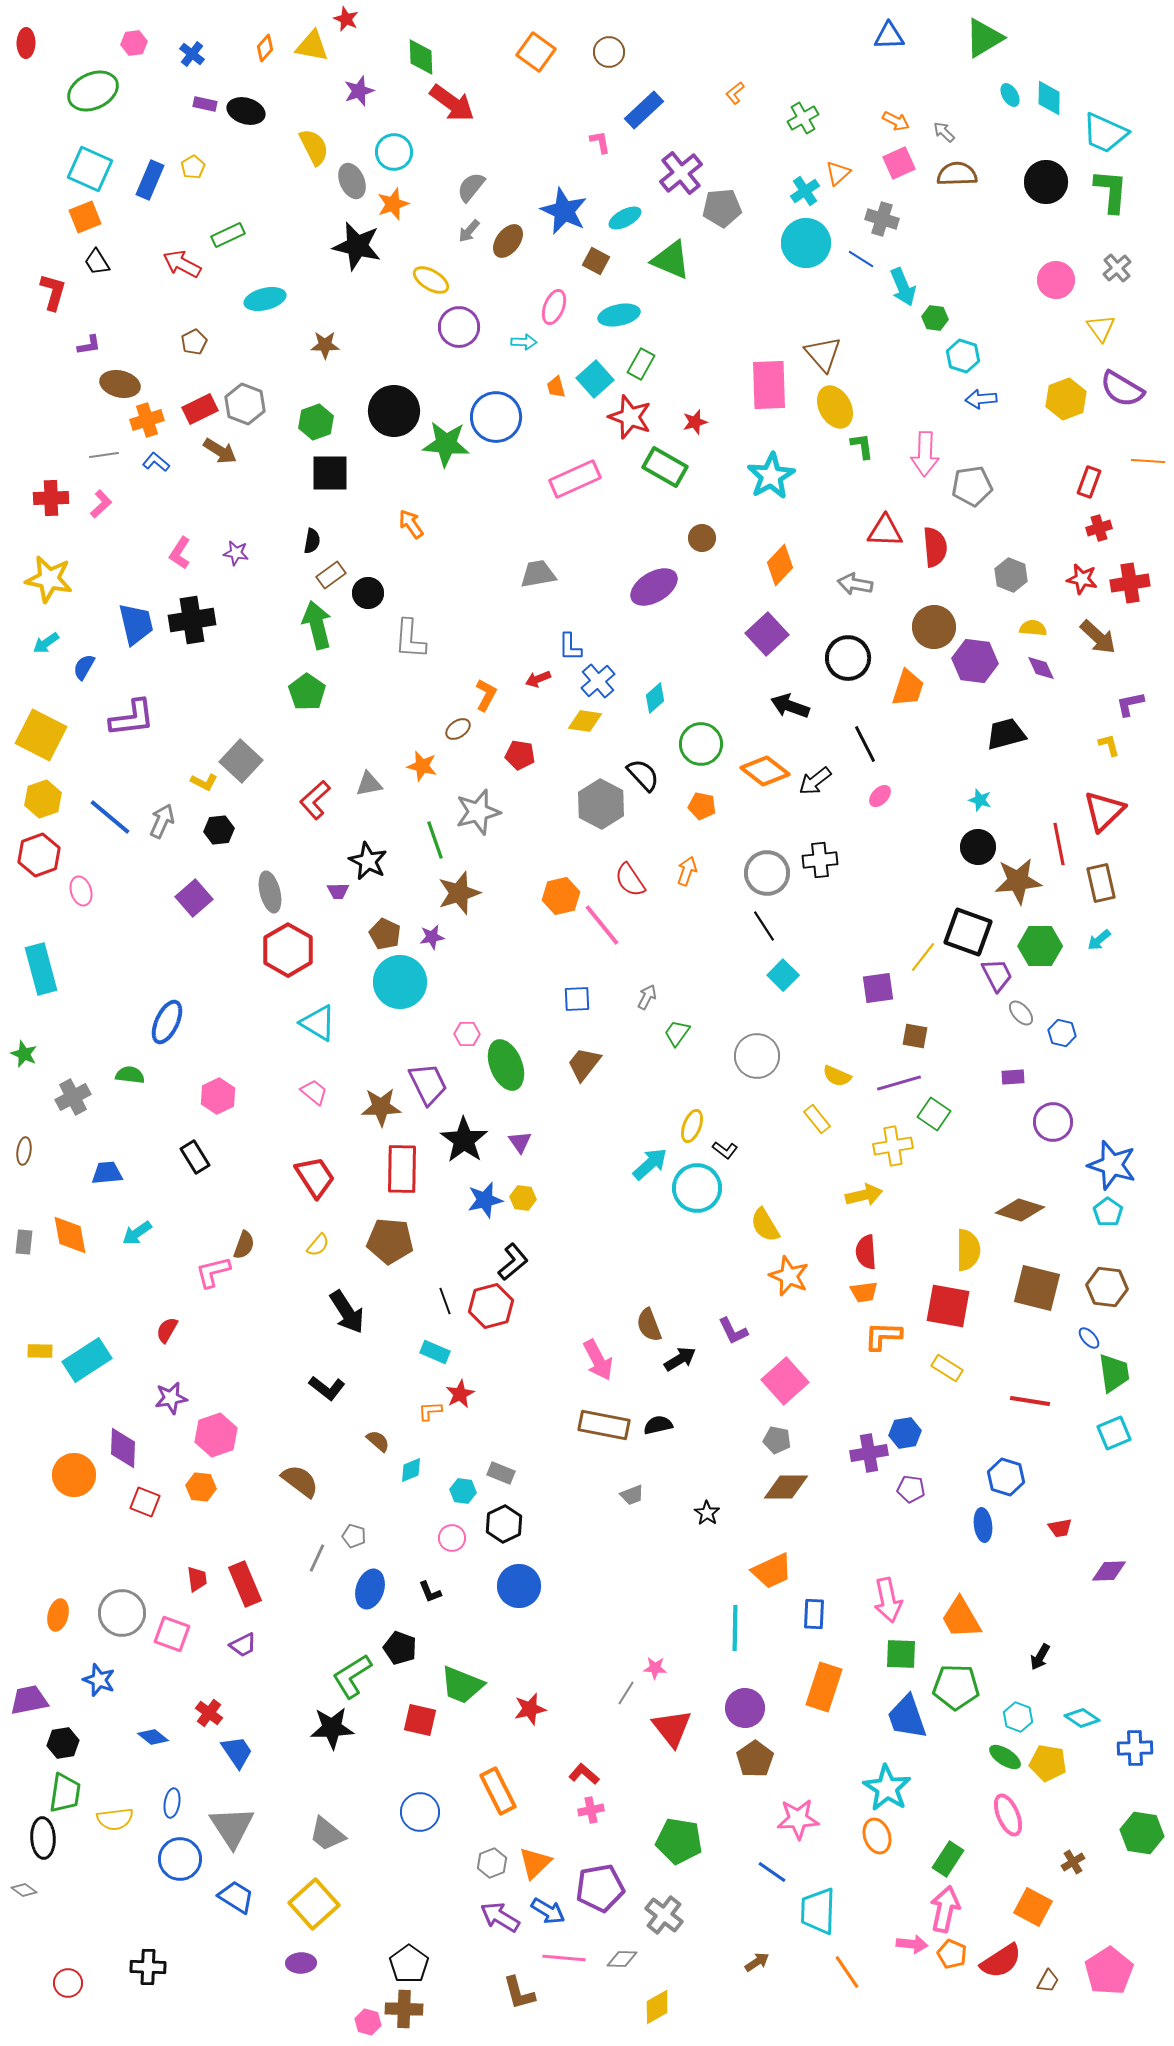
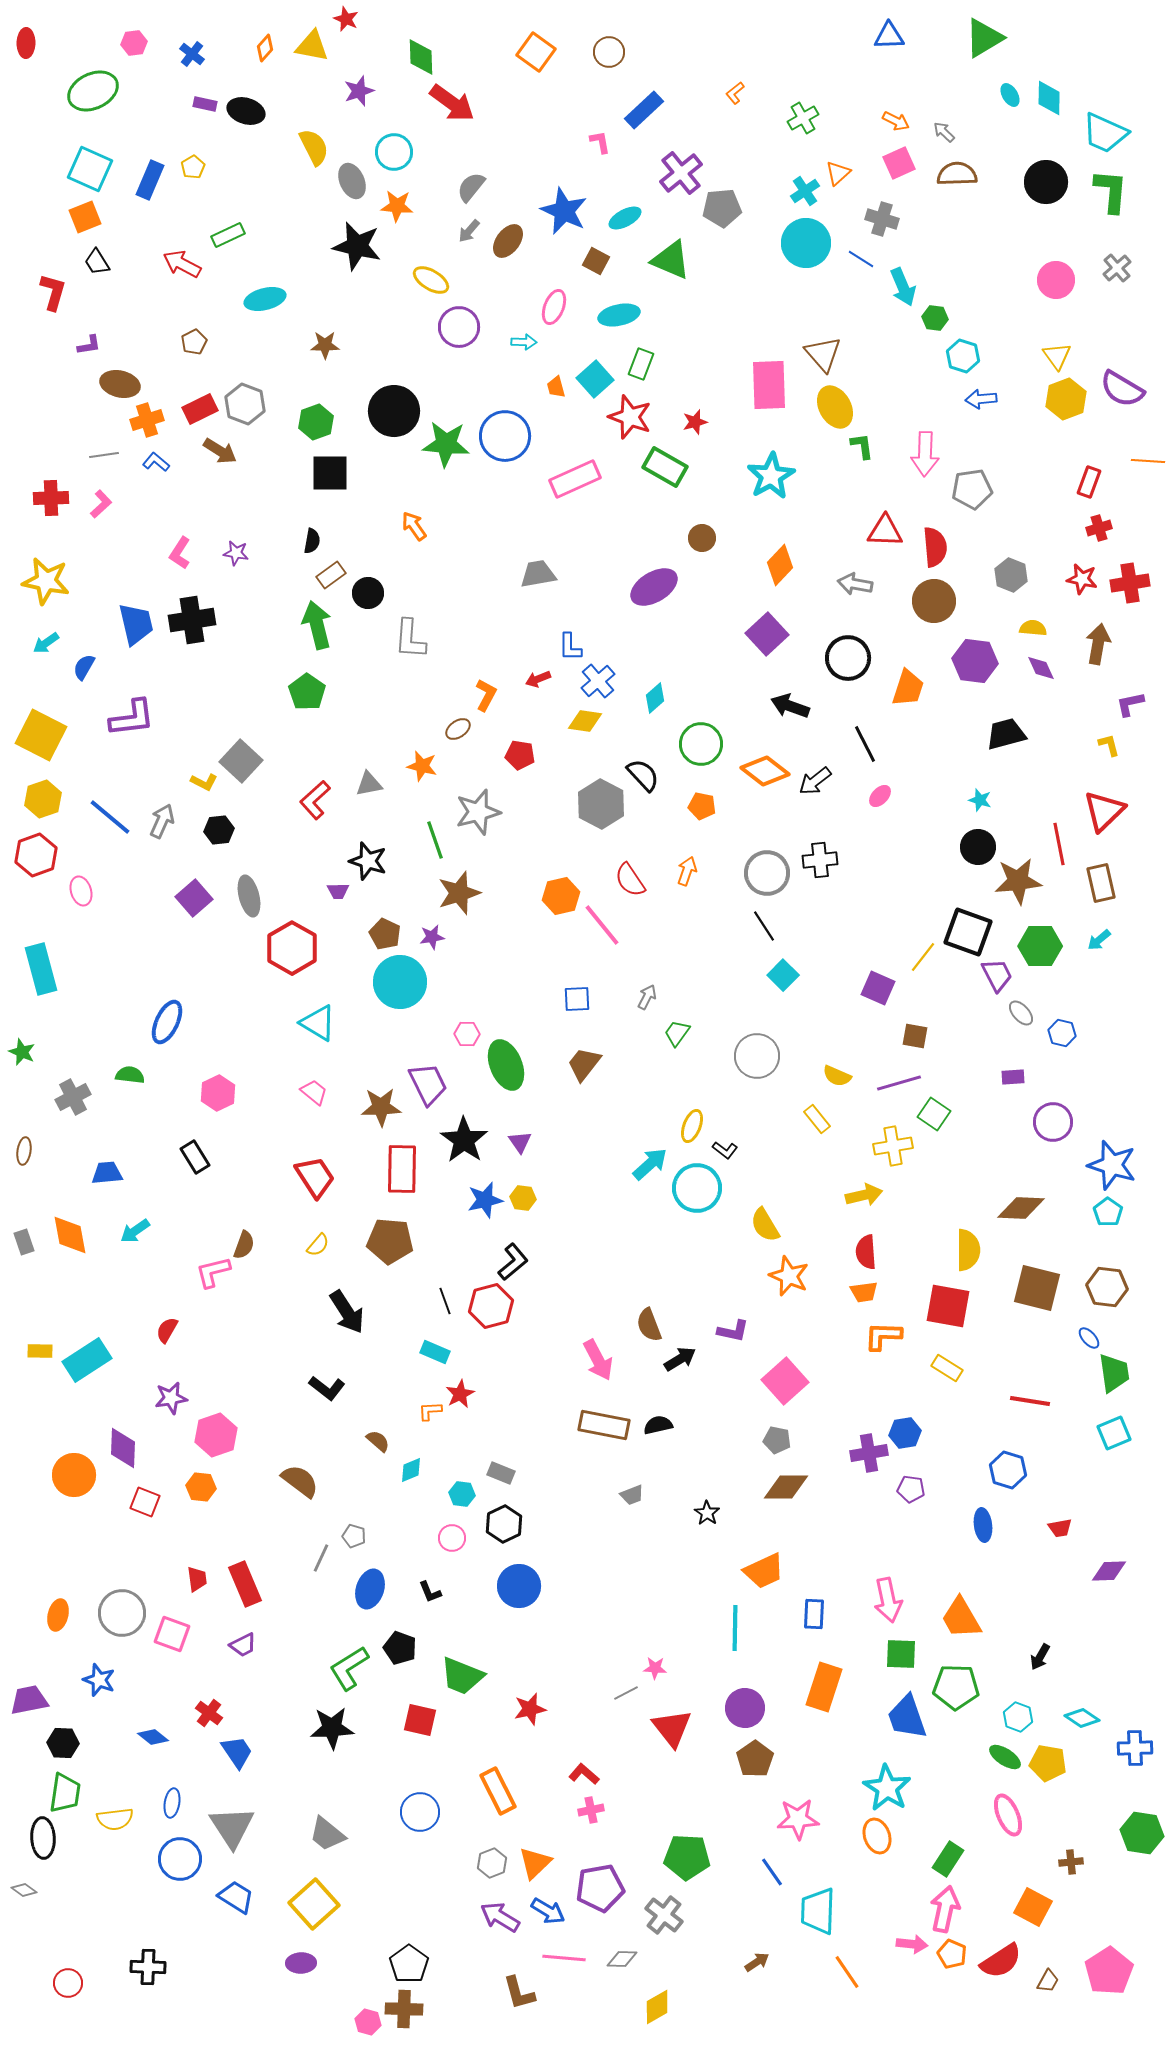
orange star at (393, 204): moved 4 px right, 2 px down; rotated 24 degrees clockwise
yellow triangle at (1101, 328): moved 44 px left, 28 px down
green rectangle at (641, 364): rotated 8 degrees counterclockwise
blue circle at (496, 417): moved 9 px right, 19 px down
gray pentagon at (972, 486): moved 3 px down
orange arrow at (411, 524): moved 3 px right, 2 px down
yellow star at (49, 579): moved 3 px left, 2 px down
brown circle at (934, 627): moved 26 px up
brown arrow at (1098, 637): moved 7 px down; rotated 123 degrees counterclockwise
red hexagon at (39, 855): moved 3 px left
black star at (368, 861): rotated 9 degrees counterclockwise
gray ellipse at (270, 892): moved 21 px left, 4 px down
red hexagon at (288, 950): moved 4 px right, 2 px up
purple square at (878, 988): rotated 32 degrees clockwise
green star at (24, 1054): moved 2 px left, 2 px up
pink hexagon at (218, 1096): moved 3 px up
brown diamond at (1020, 1210): moved 1 px right, 2 px up; rotated 15 degrees counterclockwise
cyan arrow at (137, 1233): moved 2 px left, 2 px up
gray rectangle at (24, 1242): rotated 25 degrees counterclockwise
purple L-shape at (733, 1331): rotated 52 degrees counterclockwise
blue hexagon at (1006, 1477): moved 2 px right, 7 px up
cyan hexagon at (463, 1491): moved 1 px left, 3 px down
gray line at (317, 1558): moved 4 px right
orange trapezoid at (772, 1571): moved 8 px left
green L-shape at (352, 1676): moved 3 px left, 8 px up
green trapezoid at (462, 1685): moved 9 px up
gray line at (626, 1693): rotated 30 degrees clockwise
black hexagon at (63, 1743): rotated 12 degrees clockwise
green pentagon at (679, 1841): moved 8 px right, 16 px down; rotated 6 degrees counterclockwise
brown cross at (1073, 1862): moved 2 px left; rotated 25 degrees clockwise
blue line at (772, 1872): rotated 20 degrees clockwise
